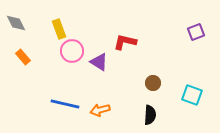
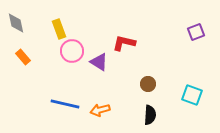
gray diamond: rotated 15 degrees clockwise
red L-shape: moved 1 px left, 1 px down
brown circle: moved 5 px left, 1 px down
